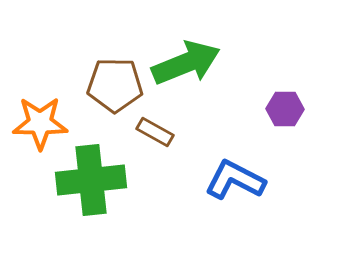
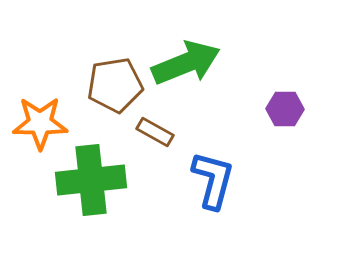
brown pentagon: rotated 10 degrees counterclockwise
blue L-shape: moved 22 px left; rotated 78 degrees clockwise
